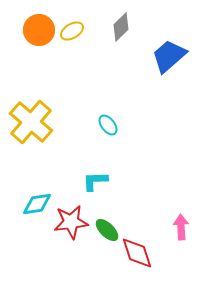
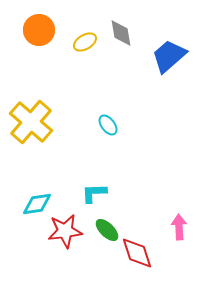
gray diamond: moved 6 px down; rotated 56 degrees counterclockwise
yellow ellipse: moved 13 px right, 11 px down
cyan L-shape: moved 1 px left, 12 px down
red star: moved 6 px left, 9 px down
pink arrow: moved 2 px left
